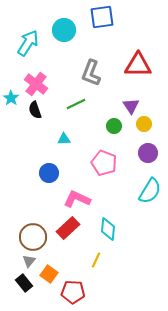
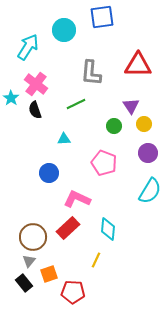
cyan arrow: moved 4 px down
gray L-shape: rotated 16 degrees counterclockwise
orange square: rotated 36 degrees clockwise
